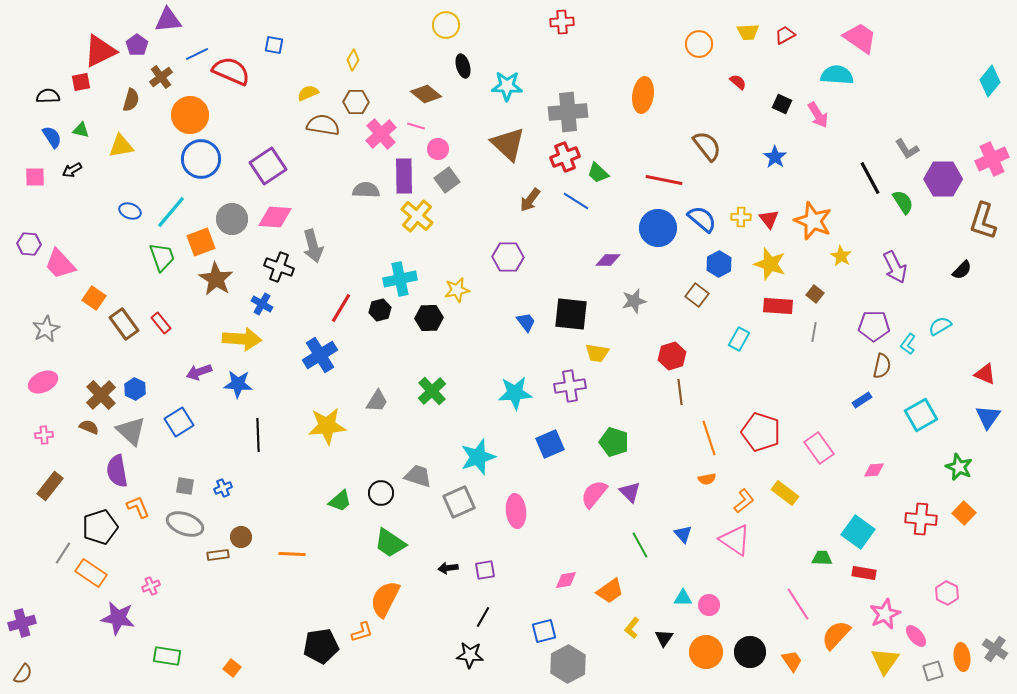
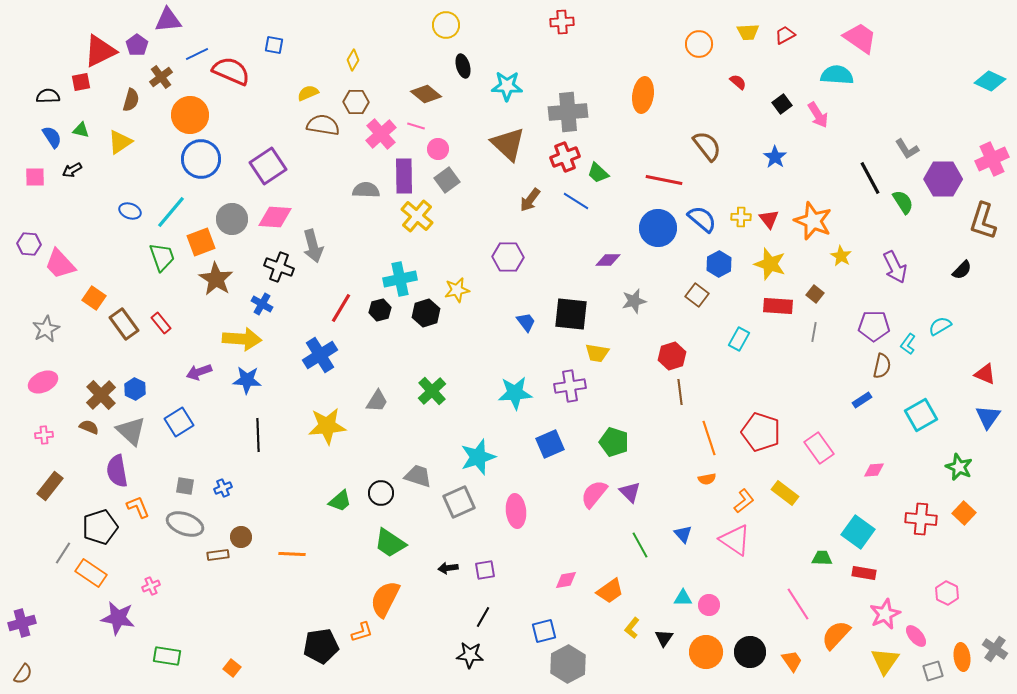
cyan diamond at (990, 81): rotated 76 degrees clockwise
black square at (782, 104): rotated 30 degrees clockwise
yellow triangle at (121, 146): moved 1 px left, 4 px up; rotated 24 degrees counterclockwise
black hexagon at (429, 318): moved 3 px left, 5 px up; rotated 16 degrees counterclockwise
blue star at (238, 384): moved 9 px right, 4 px up
